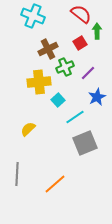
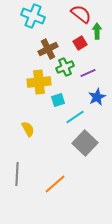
purple line: rotated 21 degrees clockwise
cyan square: rotated 24 degrees clockwise
yellow semicircle: rotated 105 degrees clockwise
gray square: rotated 25 degrees counterclockwise
